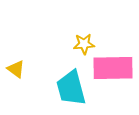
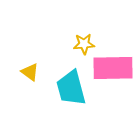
yellow triangle: moved 14 px right, 3 px down
